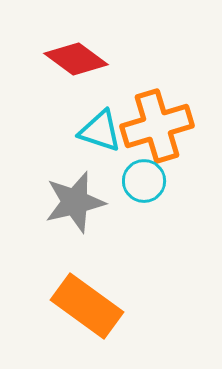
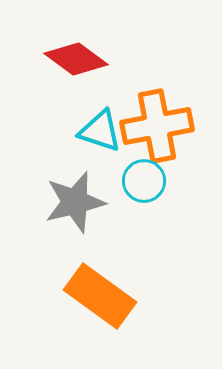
orange cross: rotated 6 degrees clockwise
orange rectangle: moved 13 px right, 10 px up
